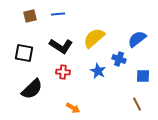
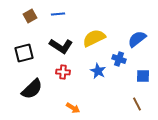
brown square: rotated 16 degrees counterclockwise
yellow semicircle: rotated 15 degrees clockwise
black square: rotated 24 degrees counterclockwise
